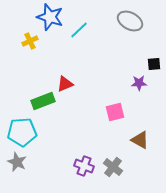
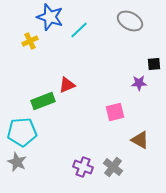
red triangle: moved 2 px right, 1 px down
purple cross: moved 1 px left, 1 px down
